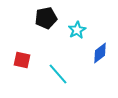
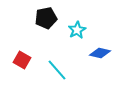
blue diamond: rotated 50 degrees clockwise
red square: rotated 18 degrees clockwise
cyan line: moved 1 px left, 4 px up
